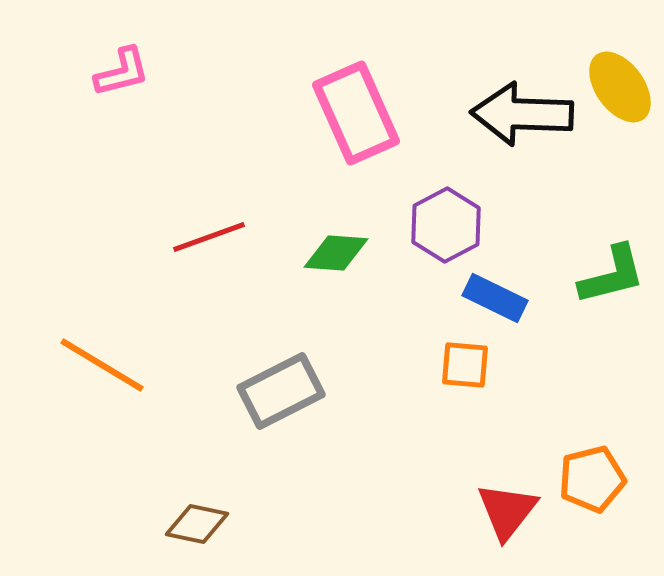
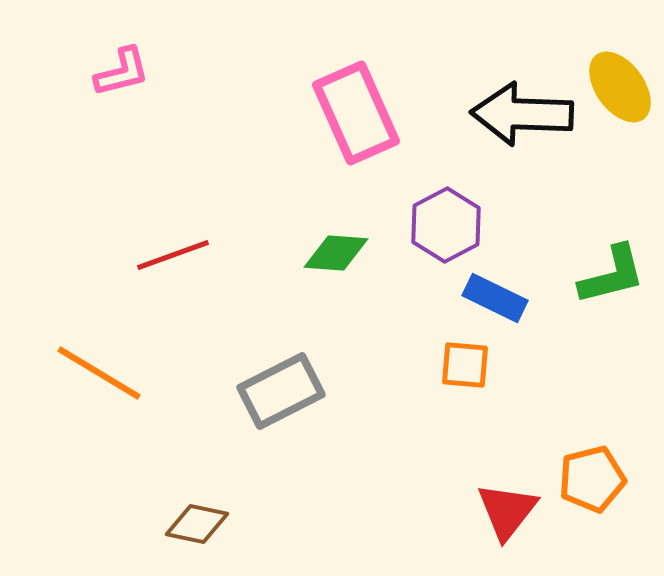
red line: moved 36 px left, 18 px down
orange line: moved 3 px left, 8 px down
